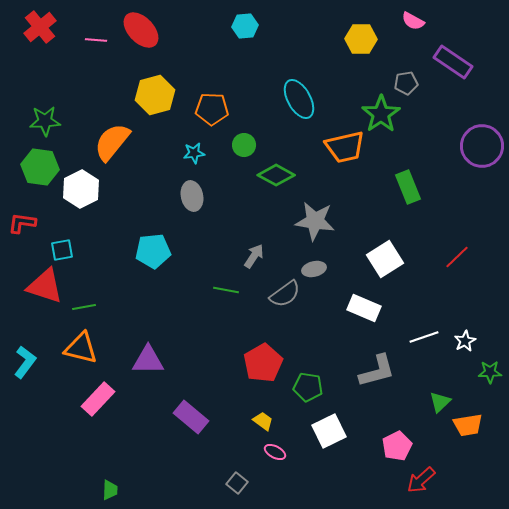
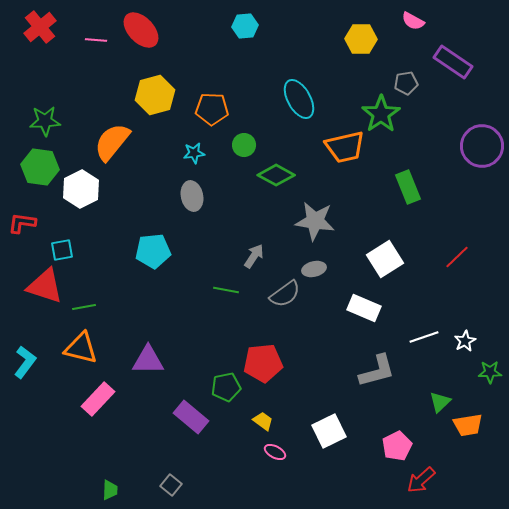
red pentagon at (263, 363): rotated 24 degrees clockwise
green pentagon at (308, 387): moved 82 px left; rotated 20 degrees counterclockwise
gray square at (237, 483): moved 66 px left, 2 px down
